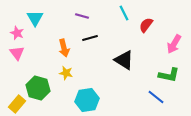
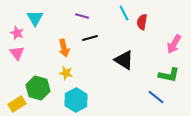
red semicircle: moved 4 px left, 3 px up; rotated 28 degrees counterclockwise
cyan hexagon: moved 11 px left; rotated 20 degrees counterclockwise
yellow rectangle: rotated 18 degrees clockwise
